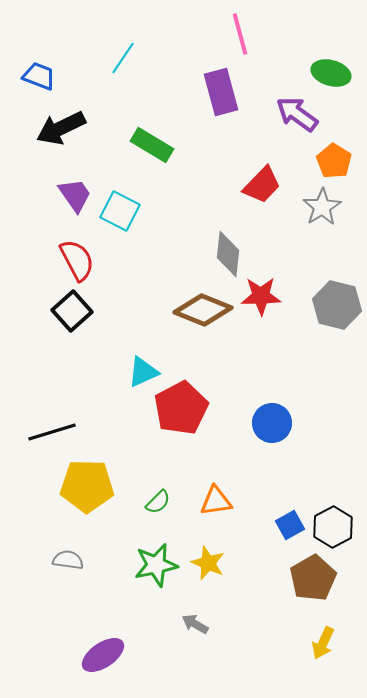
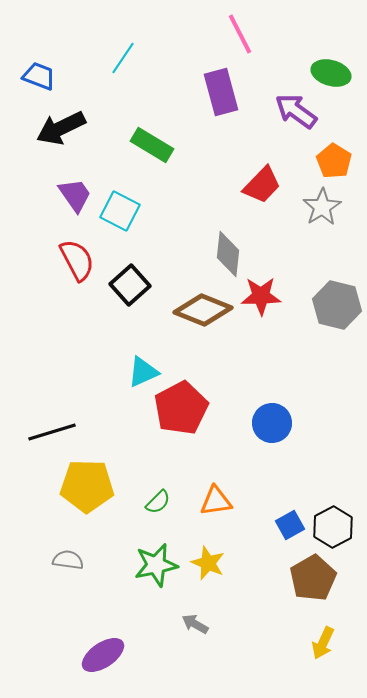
pink line: rotated 12 degrees counterclockwise
purple arrow: moved 1 px left, 3 px up
black square: moved 58 px right, 26 px up
